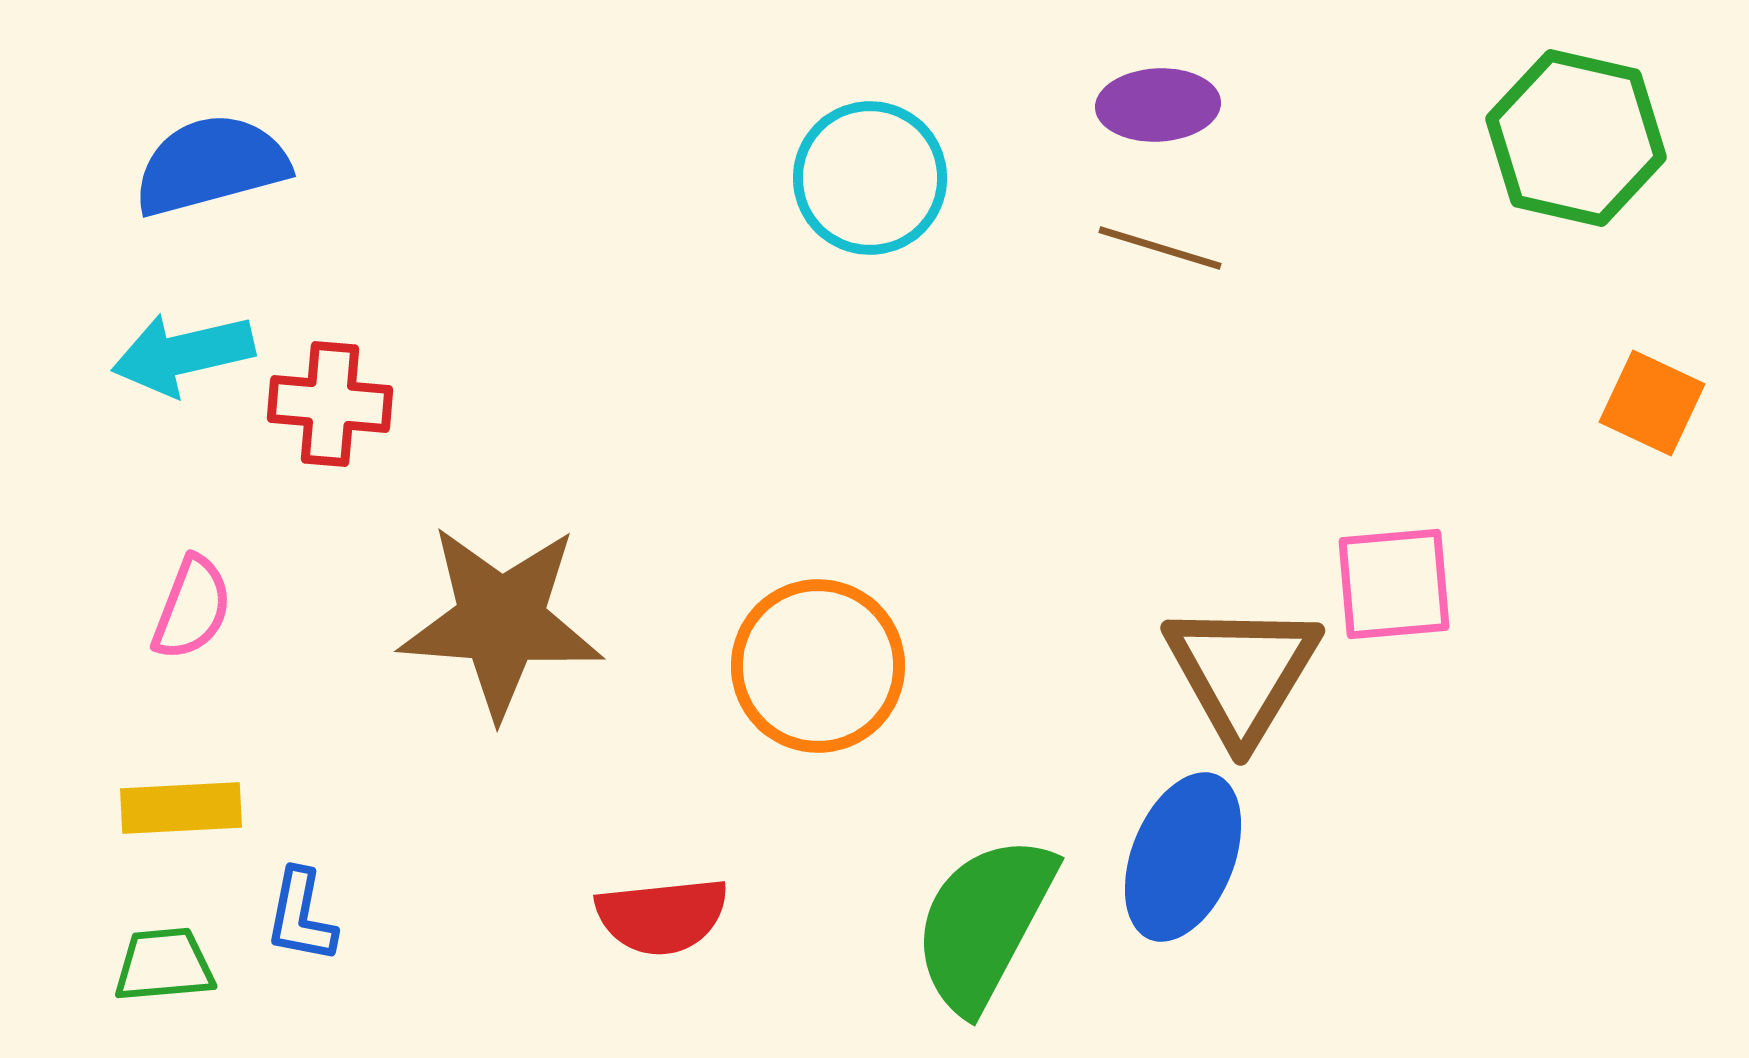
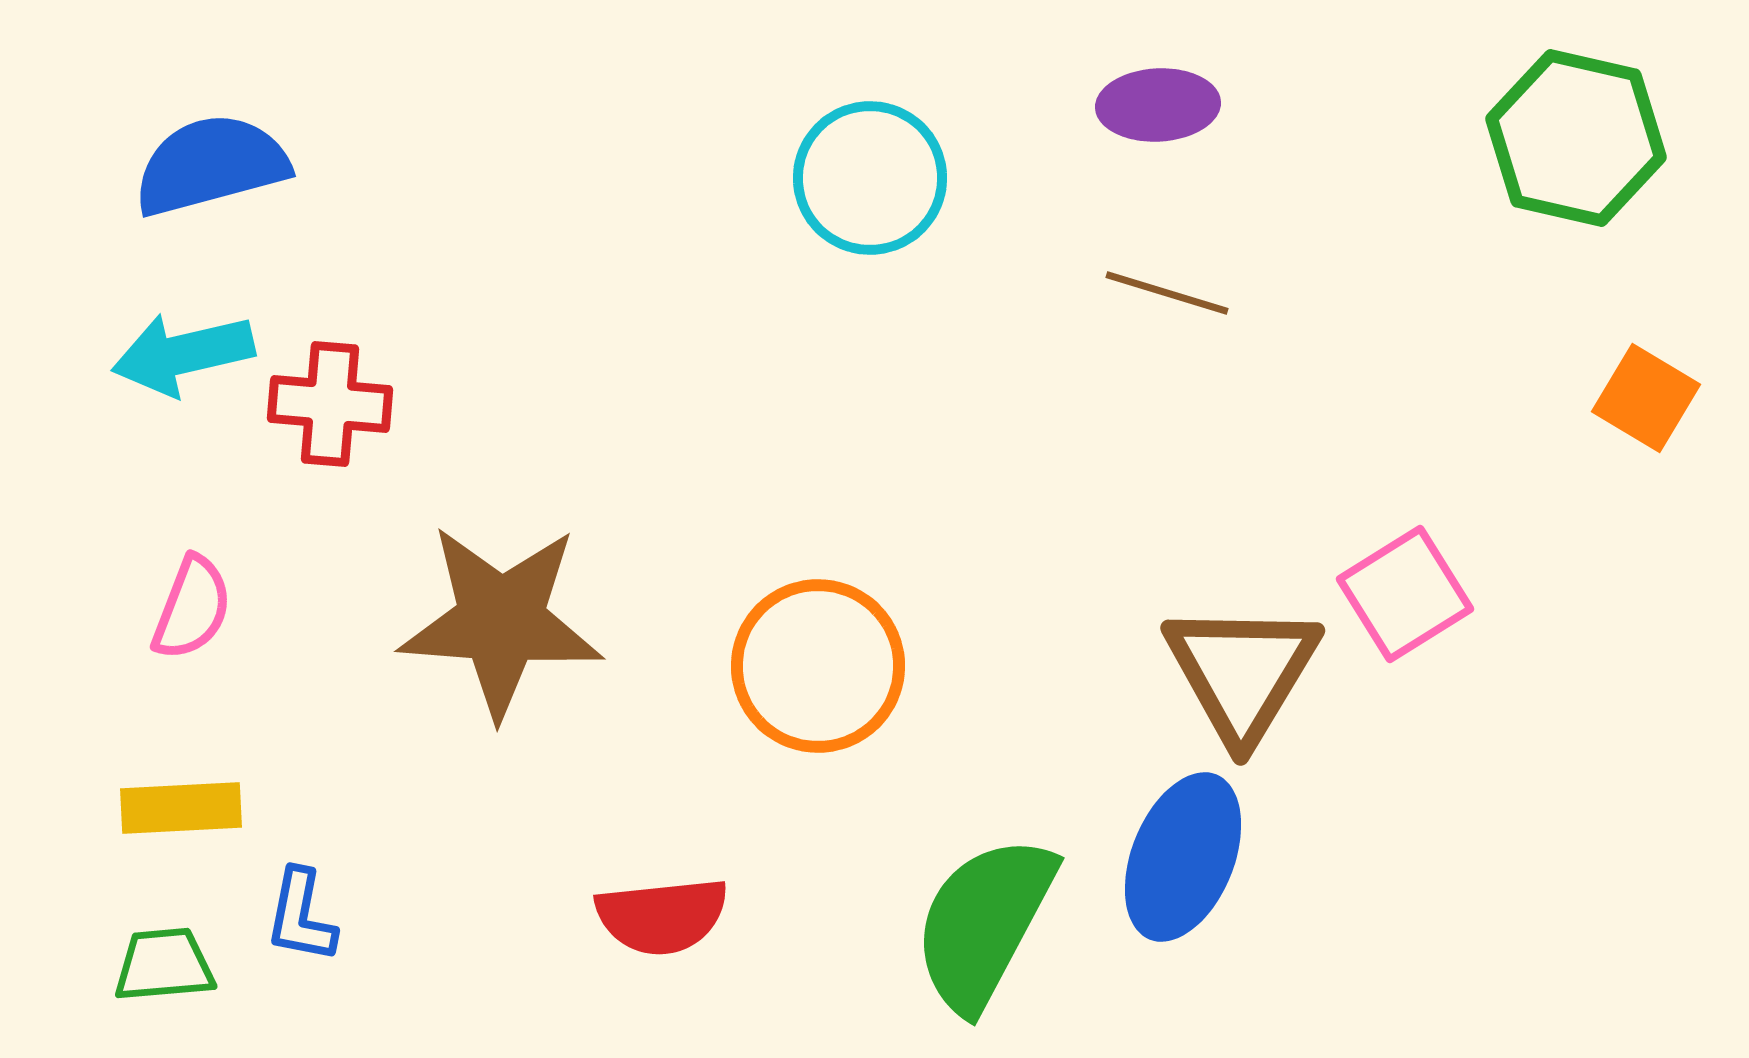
brown line: moved 7 px right, 45 px down
orange square: moved 6 px left, 5 px up; rotated 6 degrees clockwise
pink square: moved 11 px right, 10 px down; rotated 27 degrees counterclockwise
